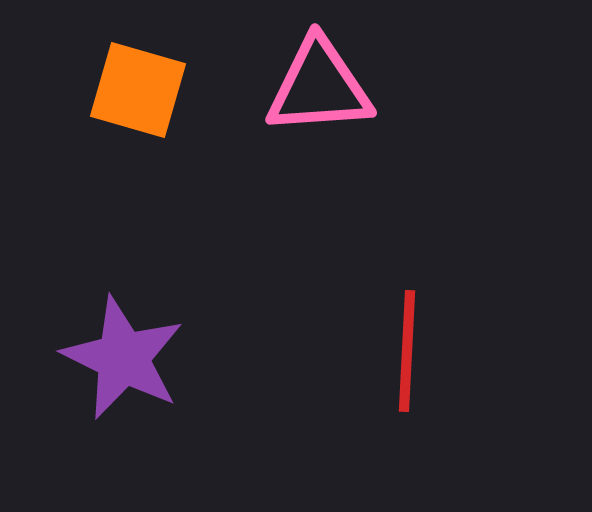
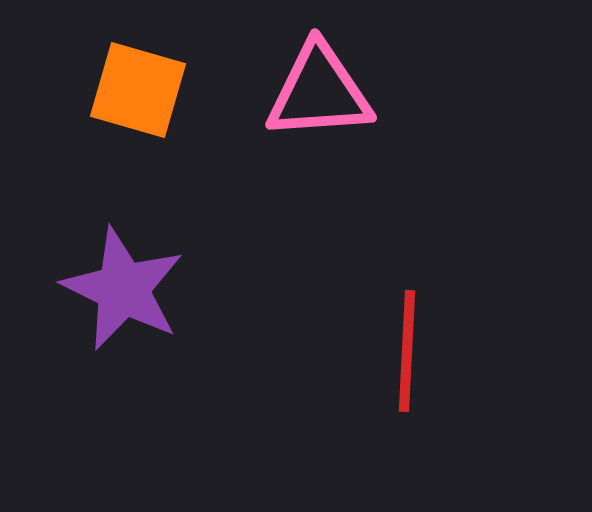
pink triangle: moved 5 px down
purple star: moved 69 px up
